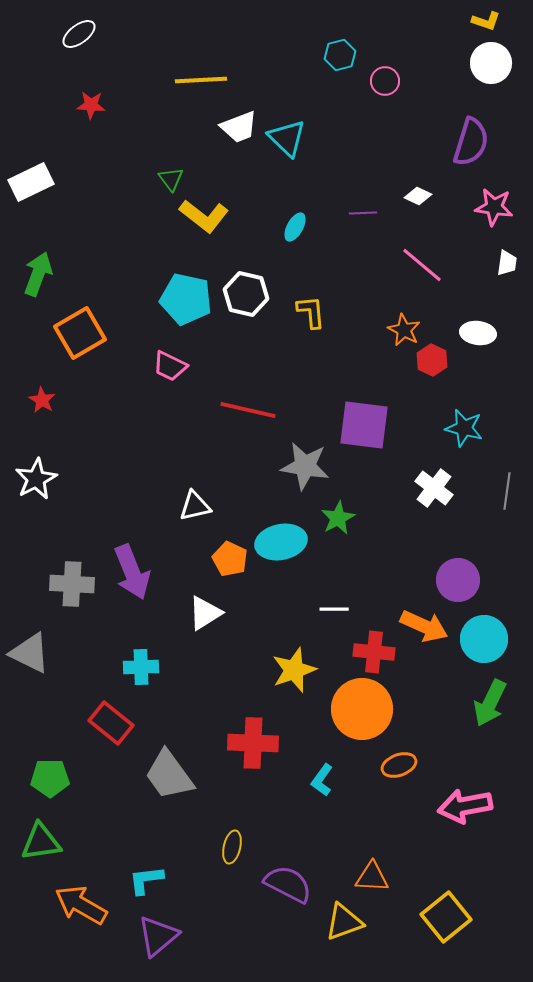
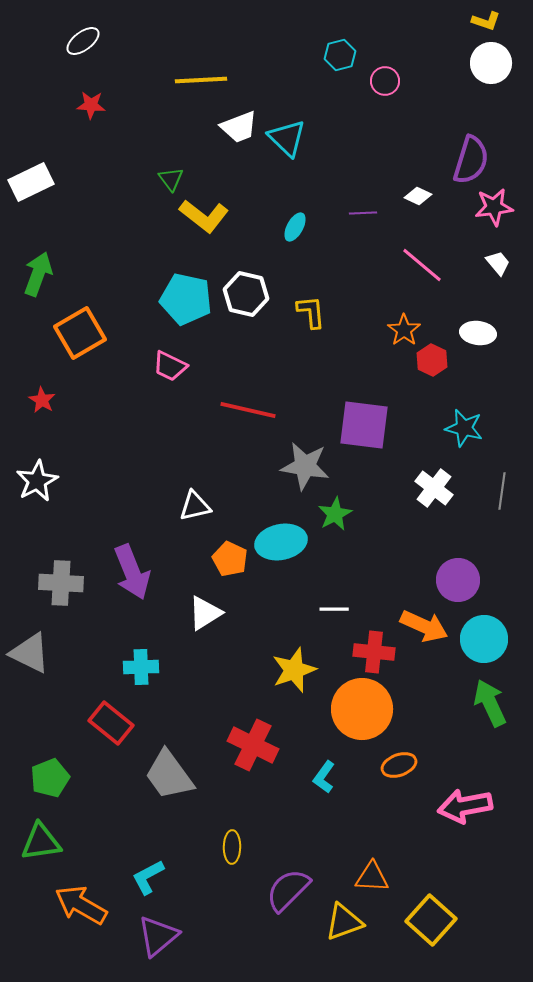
white ellipse at (79, 34): moved 4 px right, 7 px down
purple semicircle at (471, 142): moved 18 px down
pink star at (494, 207): rotated 15 degrees counterclockwise
white trapezoid at (507, 263): moved 9 px left; rotated 48 degrees counterclockwise
orange star at (404, 330): rotated 8 degrees clockwise
white star at (36, 479): moved 1 px right, 2 px down
gray line at (507, 491): moved 5 px left
green star at (338, 518): moved 3 px left, 4 px up
gray cross at (72, 584): moved 11 px left, 1 px up
green arrow at (490, 703): rotated 129 degrees clockwise
red cross at (253, 743): moved 2 px down; rotated 24 degrees clockwise
green pentagon at (50, 778): rotated 21 degrees counterclockwise
cyan L-shape at (322, 780): moved 2 px right, 3 px up
yellow ellipse at (232, 847): rotated 12 degrees counterclockwise
cyan L-shape at (146, 880): moved 2 px right, 3 px up; rotated 21 degrees counterclockwise
purple semicircle at (288, 884): moved 6 px down; rotated 72 degrees counterclockwise
yellow square at (446, 917): moved 15 px left, 3 px down; rotated 9 degrees counterclockwise
